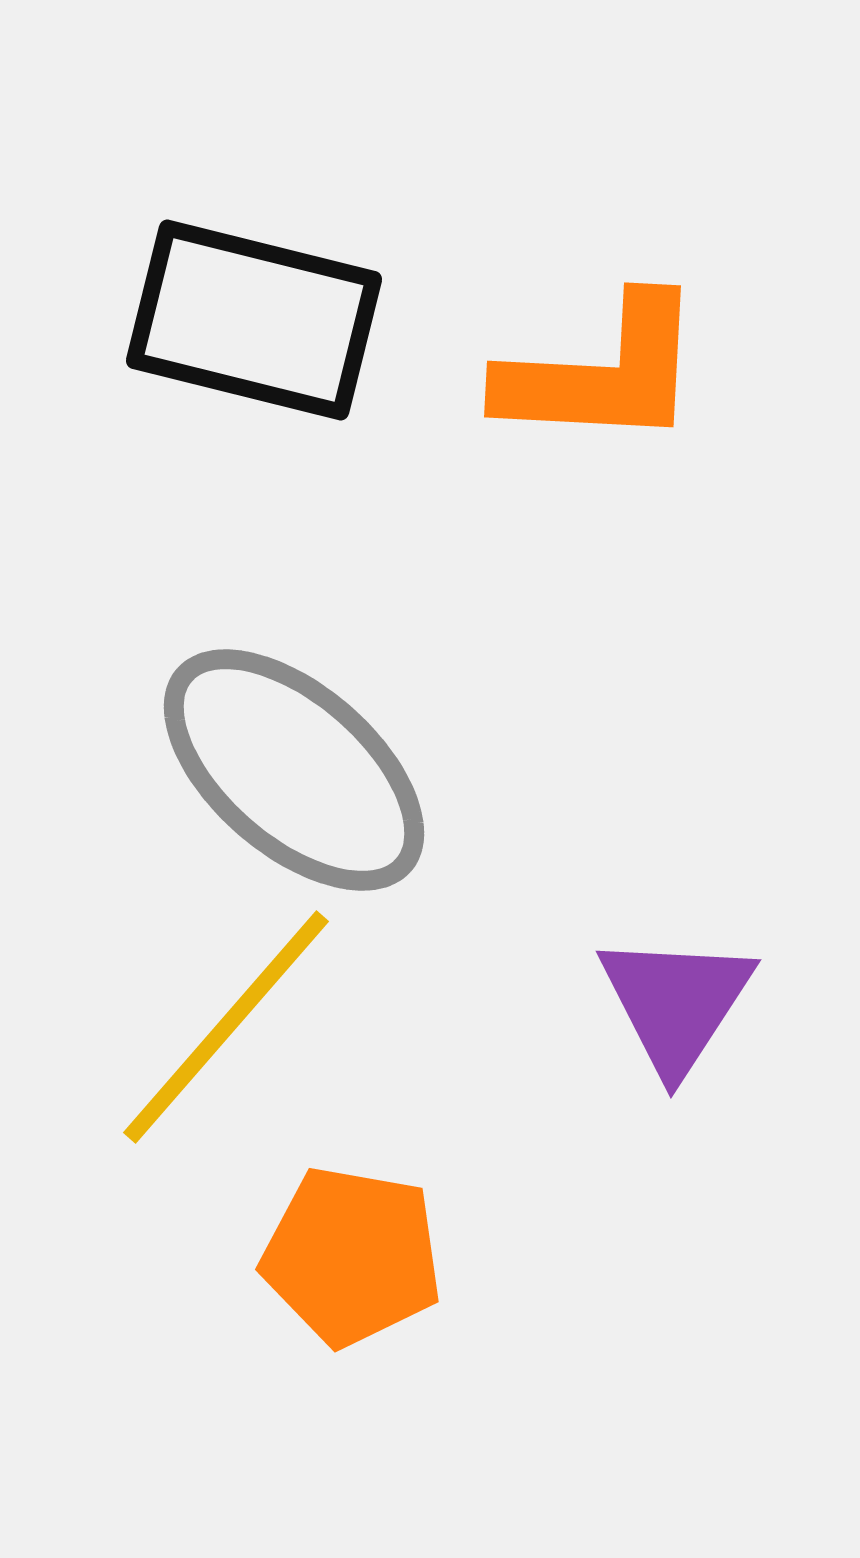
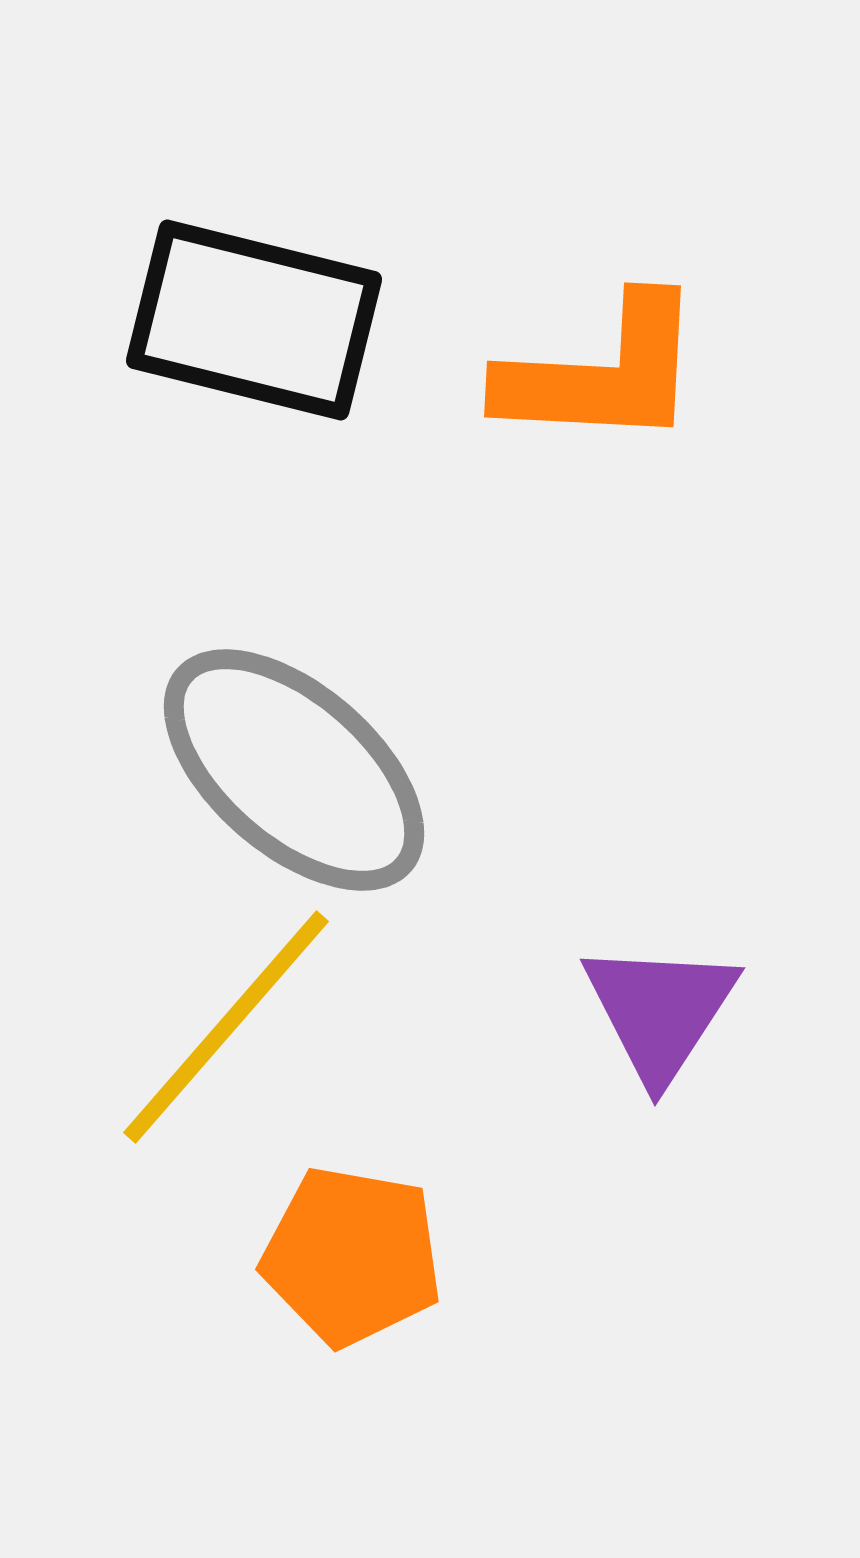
purple triangle: moved 16 px left, 8 px down
